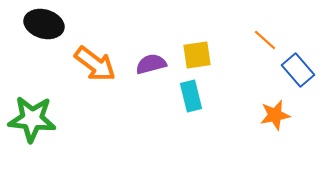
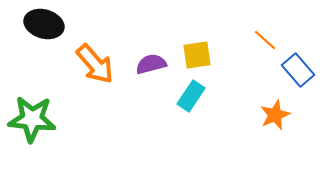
orange arrow: rotated 12 degrees clockwise
cyan rectangle: rotated 48 degrees clockwise
orange star: rotated 12 degrees counterclockwise
